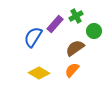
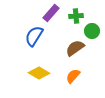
green cross: rotated 24 degrees clockwise
purple rectangle: moved 4 px left, 11 px up
green circle: moved 2 px left
blue semicircle: moved 1 px right, 1 px up
orange semicircle: moved 1 px right, 6 px down
